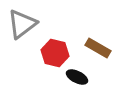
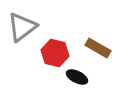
gray triangle: moved 3 px down
